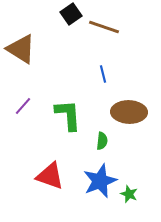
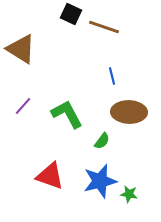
black square: rotated 30 degrees counterclockwise
blue line: moved 9 px right, 2 px down
green L-shape: moved 1 px left, 1 px up; rotated 24 degrees counterclockwise
green semicircle: rotated 30 degrees clockwise
blue star: rotated 8 degrees clockwise
green star: rotated 12 degrees counterclockwise
